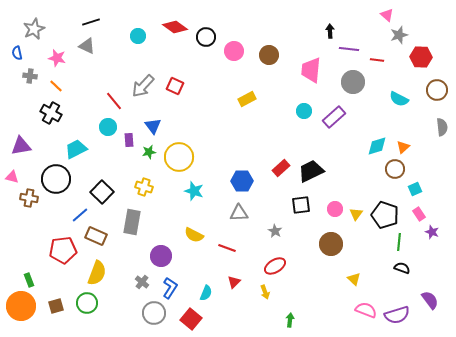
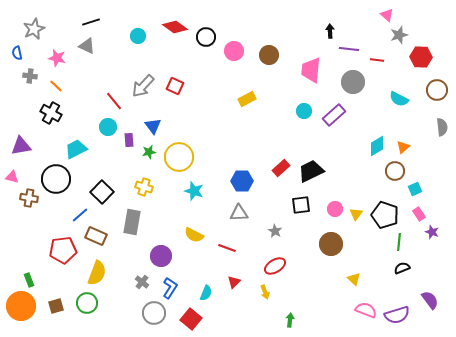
purple rectangle at (334, 117): moved 2 px up
cyan diamond at (377, 146): rotated 15 degrees counterclockwise
brown circle at (395, 169): moved 2 px down
black semicircle at (402, 268): rotated 42 degrees counterclockwise
